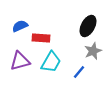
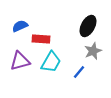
red rectangle: moved 1 px down
